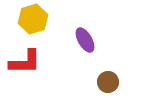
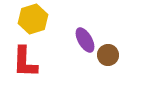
red L-shape: rotated 92 degrees clockwise
brown circle: moved 27 px up
